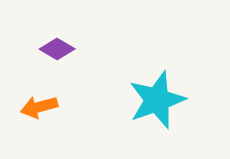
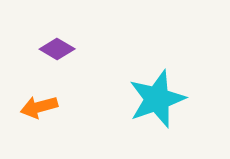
cyan star: moved 1 px up
